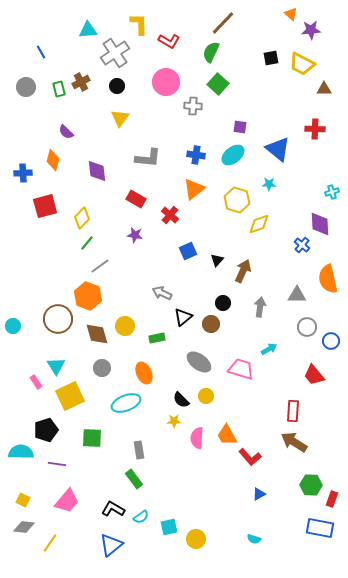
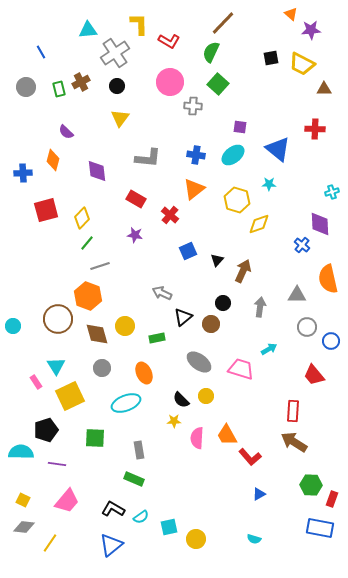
pink circle at (166, 82): moved 4 px right
red square at (45, 206): moved 1 px right, 4 px down
gray line at (100, 266): rotated 18 degrees clockwise
green square at (92, 438): moved 3 px right
green rectangle at (134, 479): rotated 30 degrees counterclockwise
